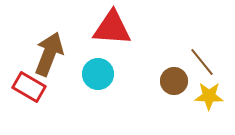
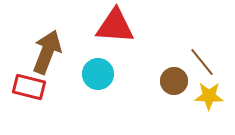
red triangle: moved 3 px right, 2 px up
brown arrow: moved 2 px left, 2 px up
red rectangle: rotated 16 degrees counterclockwise
